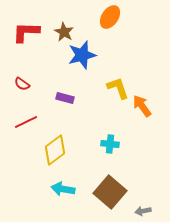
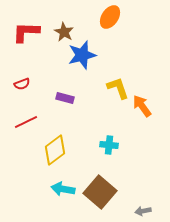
red semicircle: rotated 56 degrees counterclockwise
cyan cross: moved 1 px left, 1 px down
brown square: moved 10 px left
